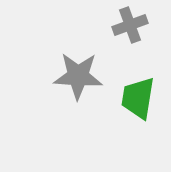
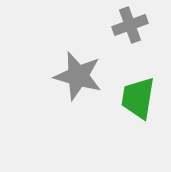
gray star: rotated 12 degrees clockwise
